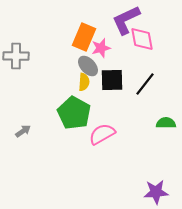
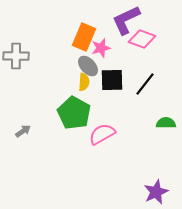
pink diamond: rotated 60 degrees counterclockwise
purple star: rotated 20 degrees counterclockwise
